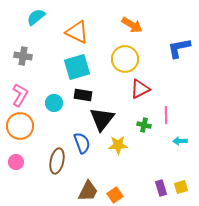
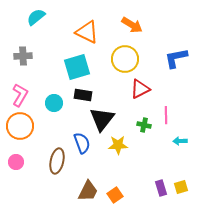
orange triangle: moved 10 px right
blue L-shape: moved 3 px left, 10 px down
gray cross: rotated 12 degrees counterclockwise
